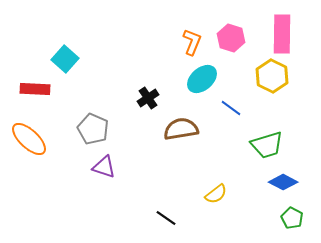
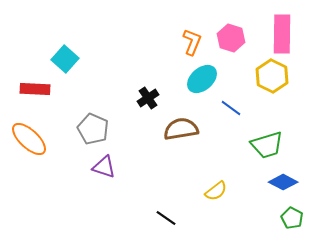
yellow semicircle: moved 3 px up
